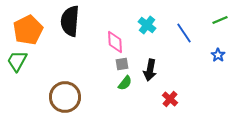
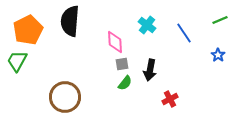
red cross: rotated 21 degrees clockwise
